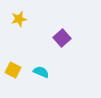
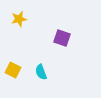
purple square: rotated 30 degrees counterclockwise
cyan semicircle: rotated 133 degrees counterclockwise
